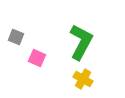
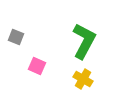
green L-shape: moved 3 px right, 1 px up
pink square: moved 8 px down
